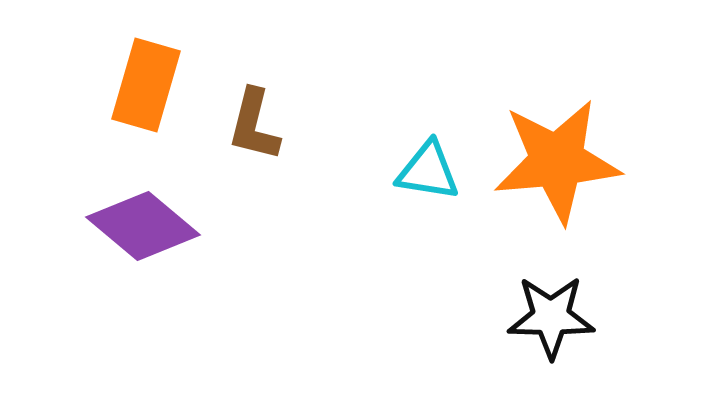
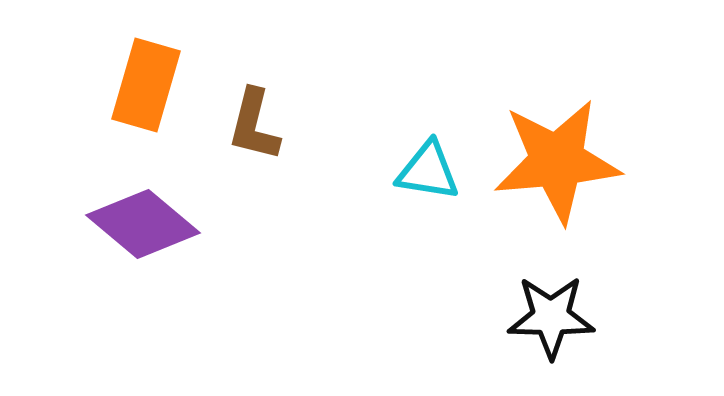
purple diamond: moved 2 px up
